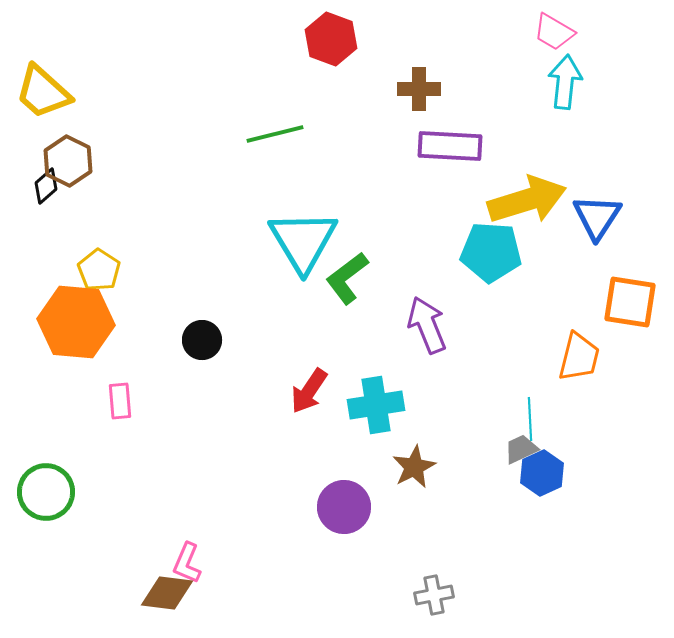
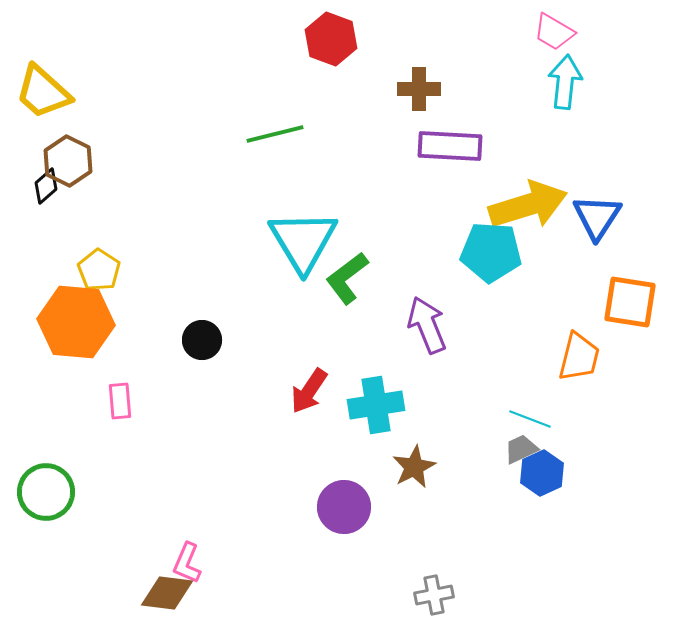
yellow arrow: moved 1 px right, 5 px down
cyan line: rotated 66 degrees counterclockwise
